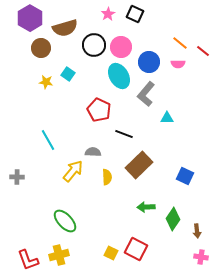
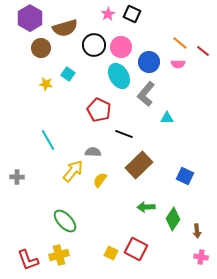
black square: moved 3 px left
yellow star: moved 2 px down
yellow semicircle: moved 7 px left, 3 px down; rotated 140 degrees counterclockwise
